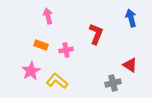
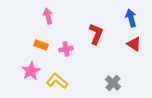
pink cross: moved 1 px up
red triangle: moved 4 px right, 21 px up
gray cross: rotated 35 degrees counterclockwise
